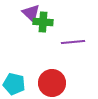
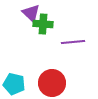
green cross: moved 2 px down
